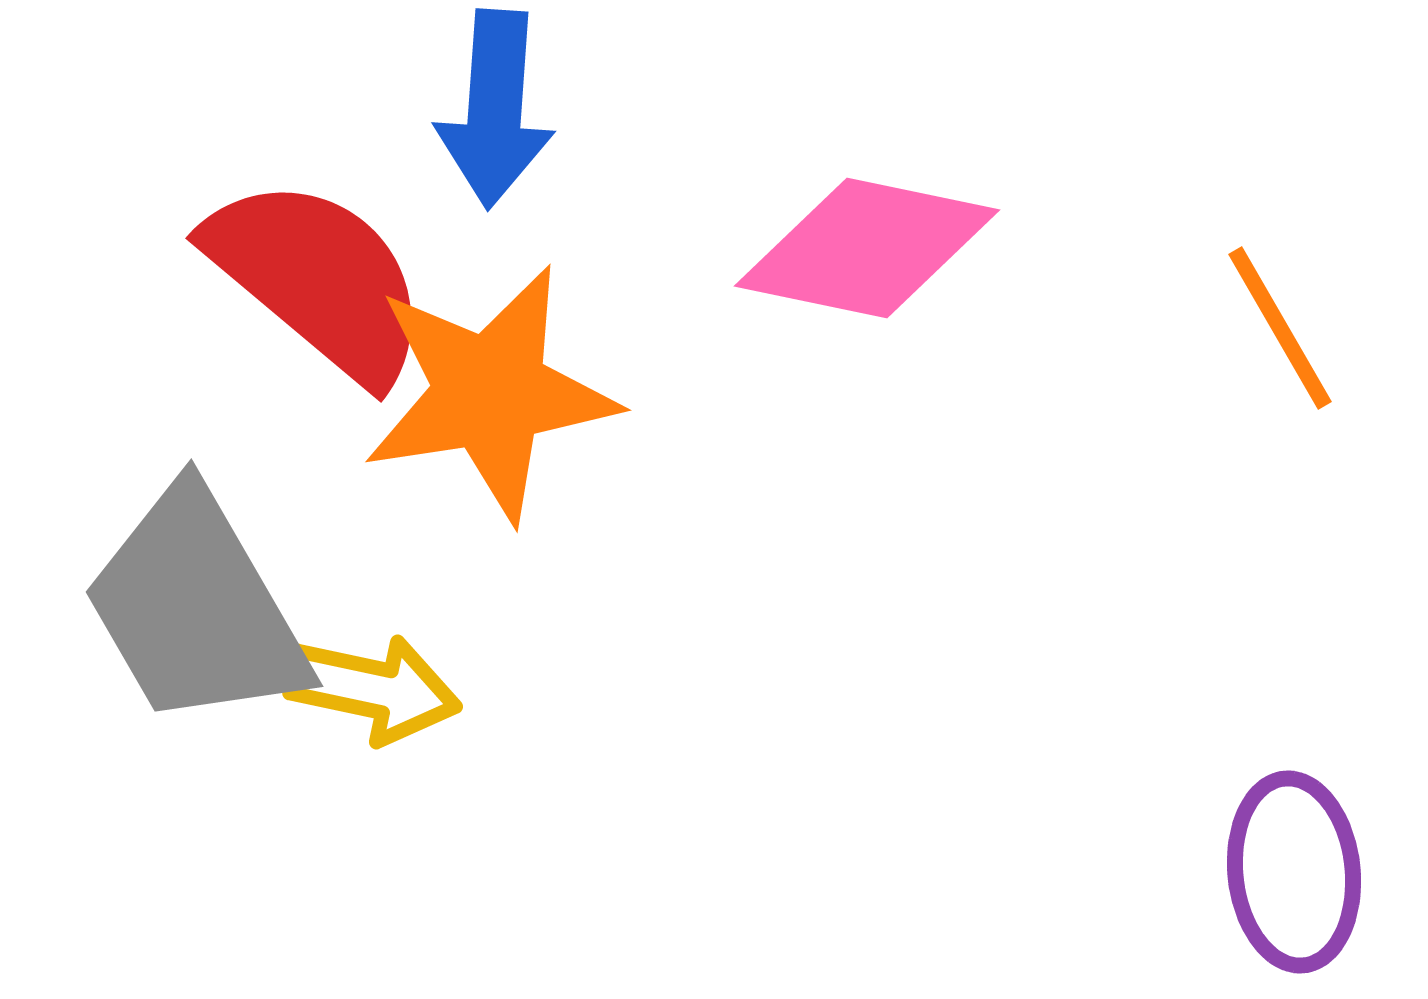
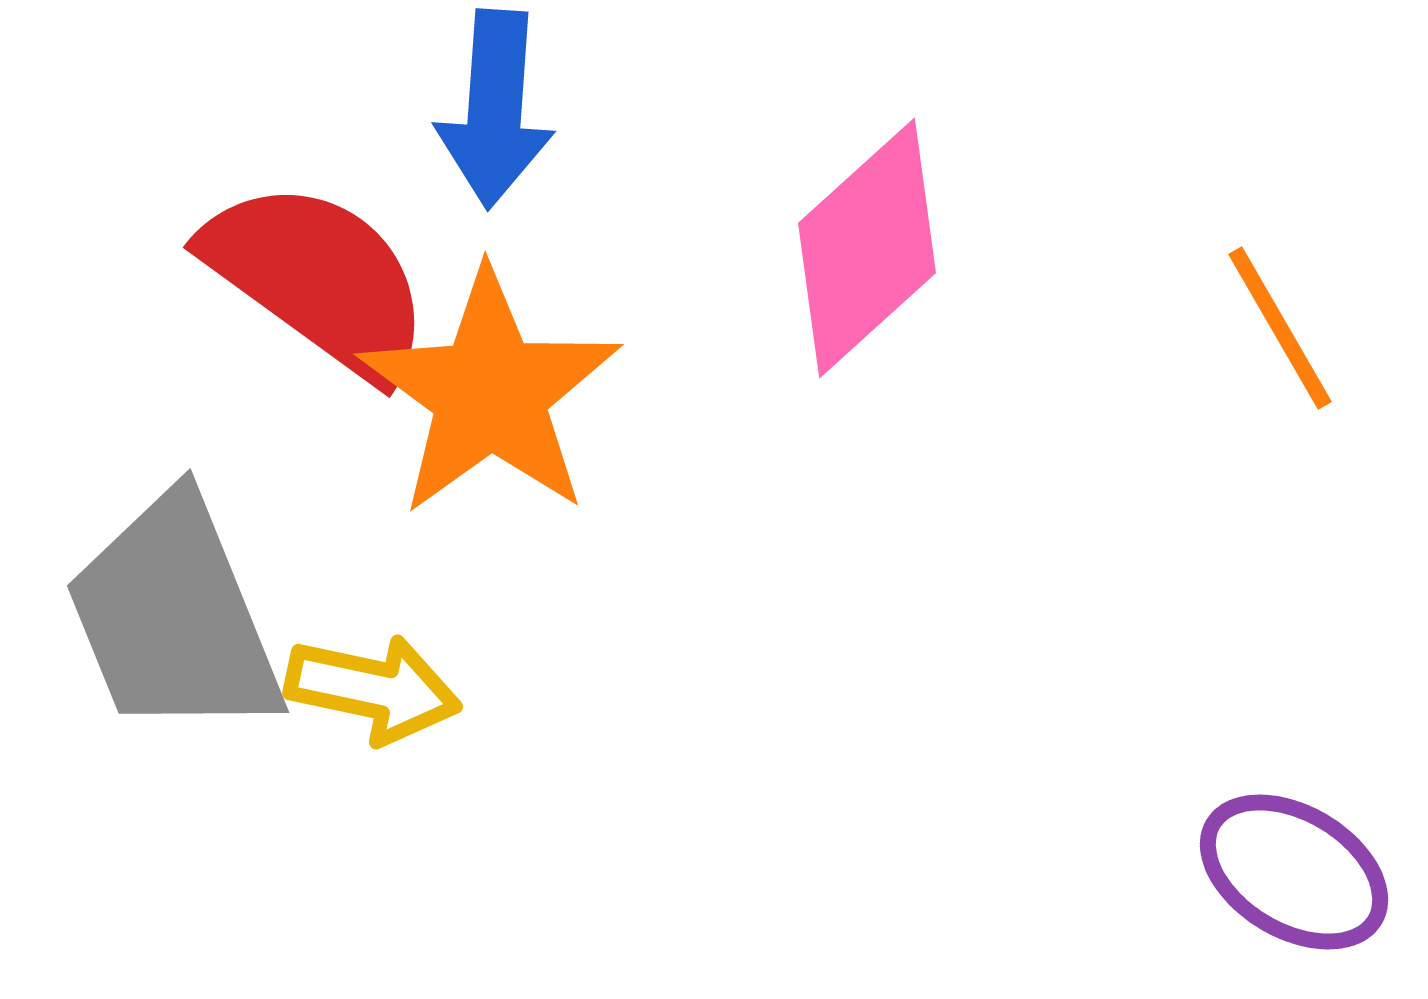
pink diamond: rotated 54 degrees counterclockwise
red semicircle: rotated 4 degrees counterclockwise
orange star: rotated 27 degrees counterclockwise
gray trapezoid: moved 22 px left, 9 px down; rotated 8 degrees clockwise
purple ellipse: rotated 53 degrees counterclockwise
